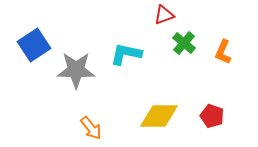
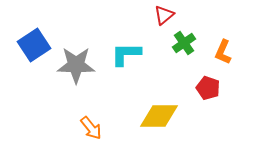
red triangle: rotated 20 degrees counterclockwise
green cross: rotated 15 degrees clockwise
cyan L-shape: rotated 12 degrees counterclockwise
gray star: moved 5 px up
red pentagon: moved 4 px left, 28 px up
